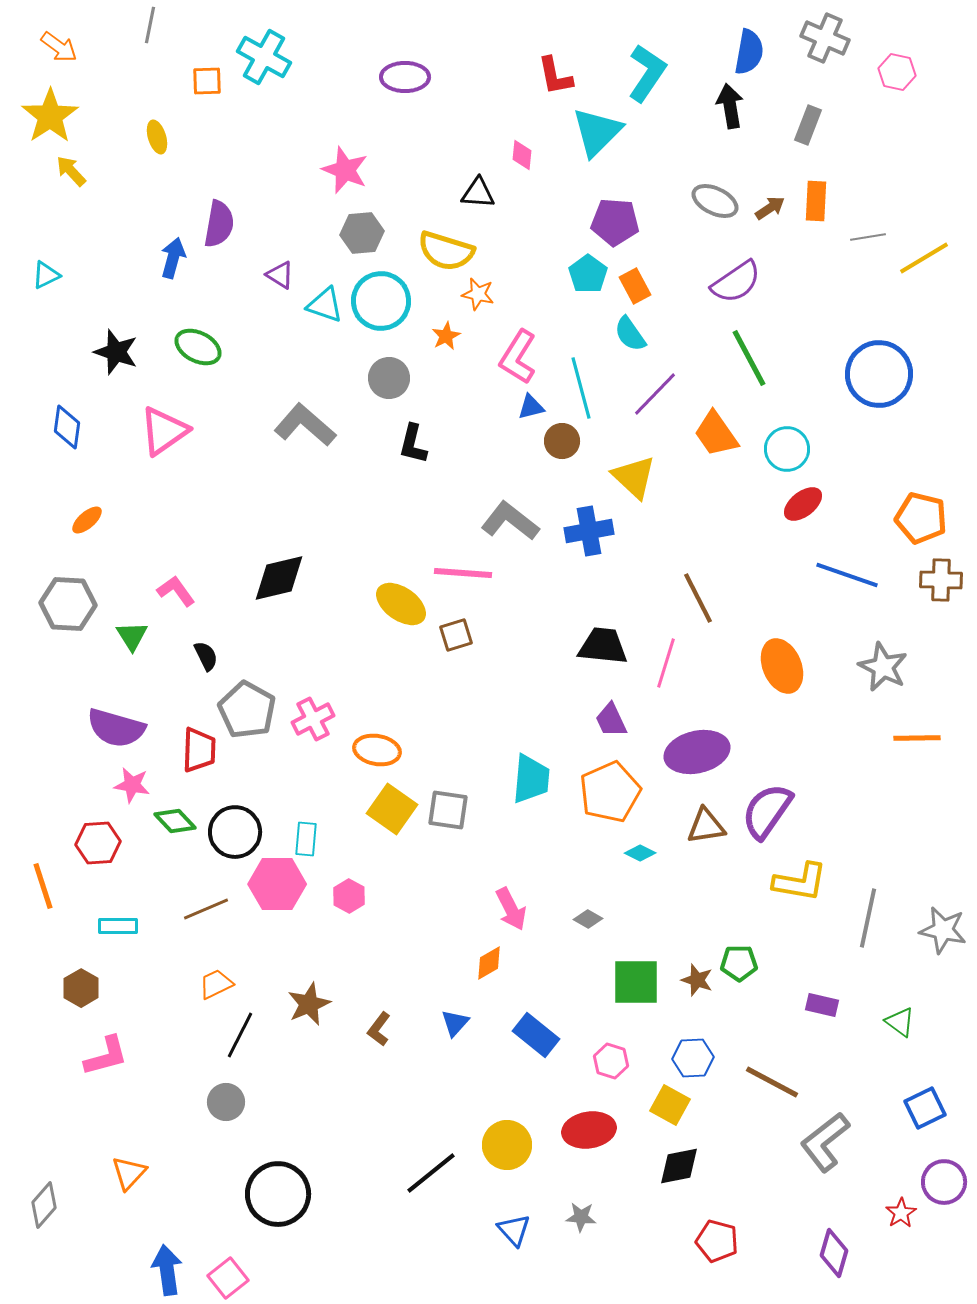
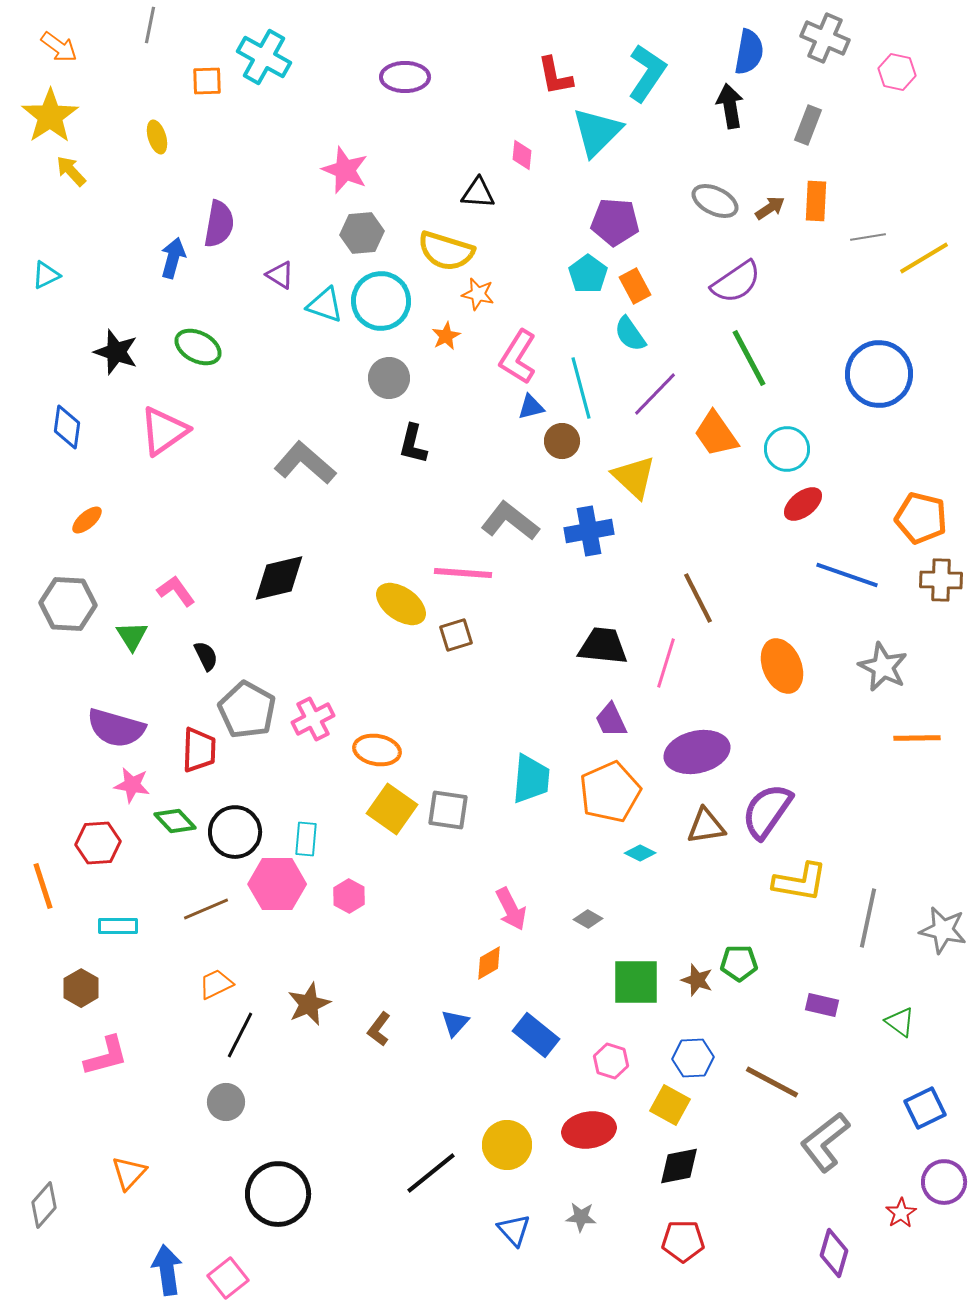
gray L-shape at (305, 425): moved 38 px down
red pentagon at (717, 1241): moved 34 px left; rotated 15 degrees counterclockwise
